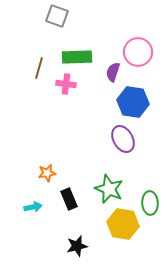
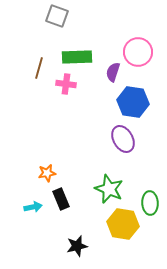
black rectangle: moved 8 px left
